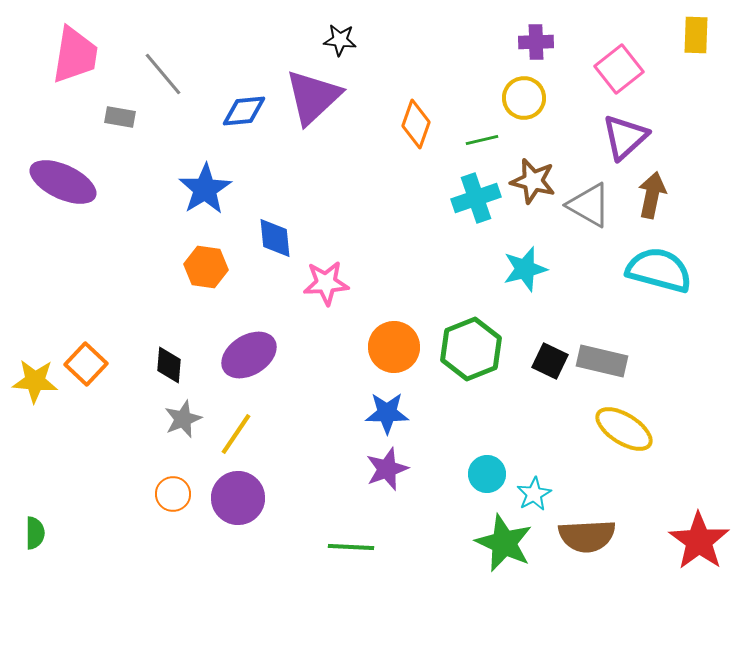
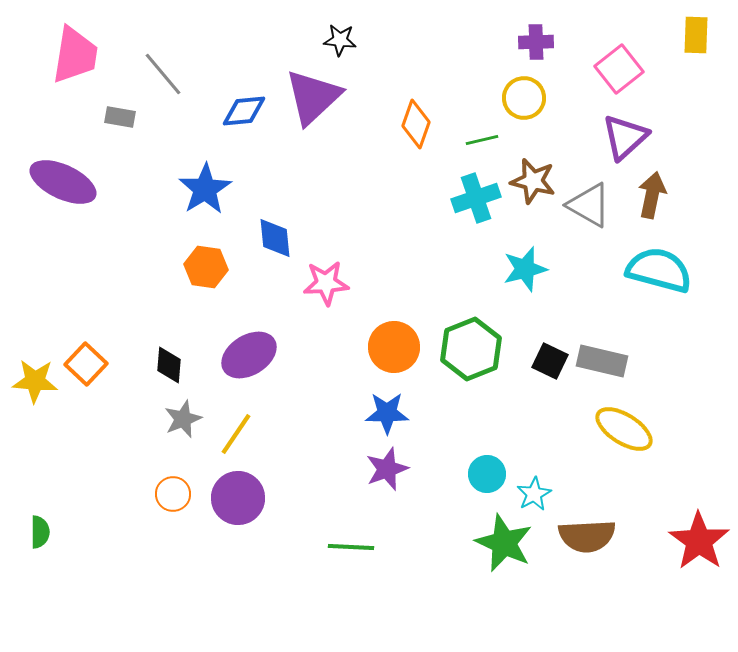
green semicircle at (35, 533): moved 5 px right, 1 px up
